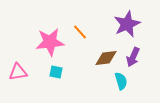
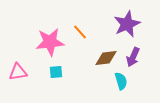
cyan square: rotated 16 degrees counterclockwise
